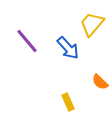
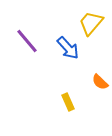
yellow trapezoid: moved 1 px left, 1 px up
